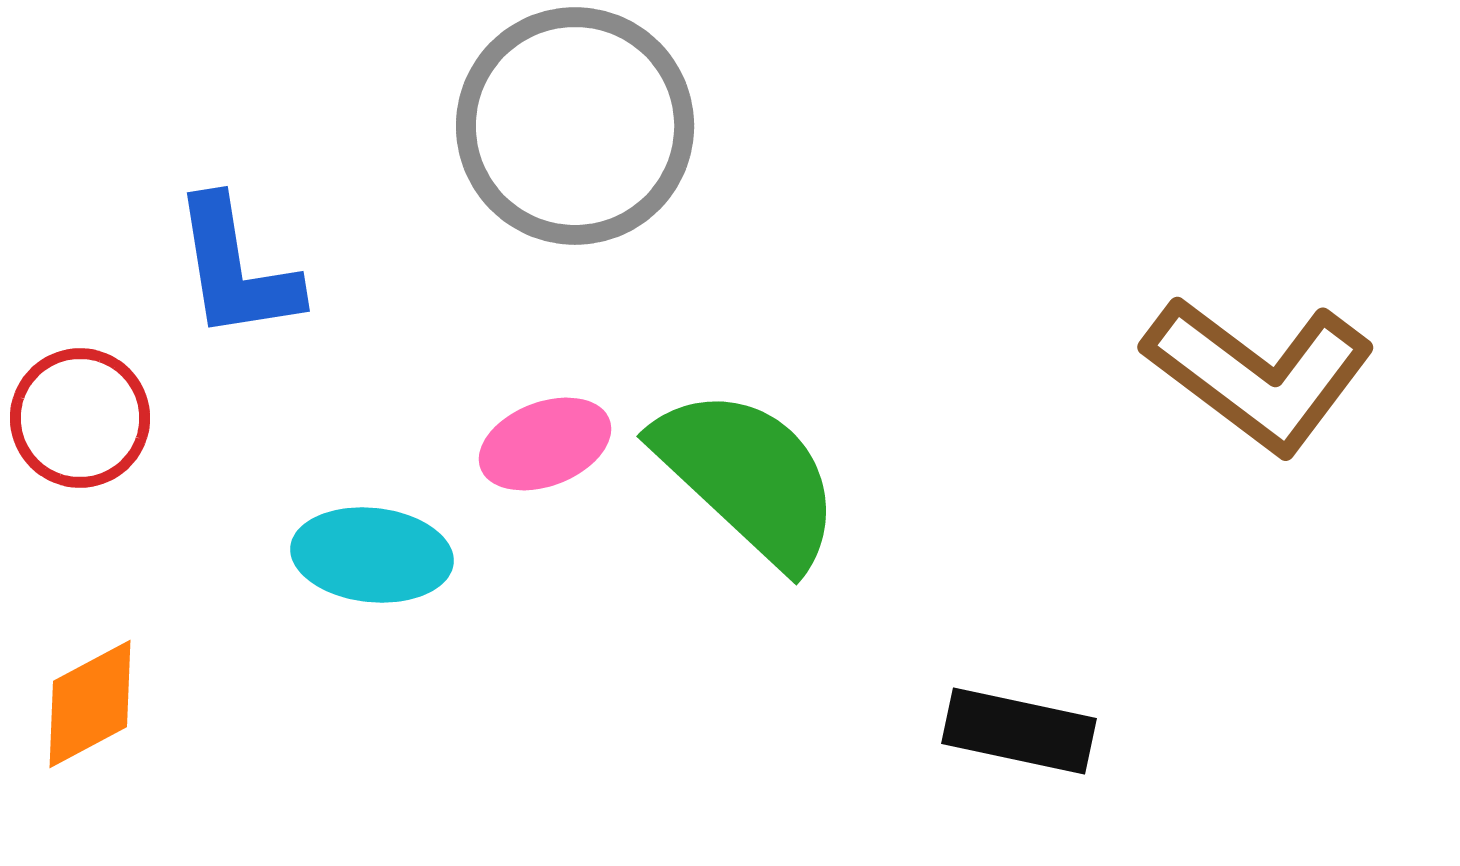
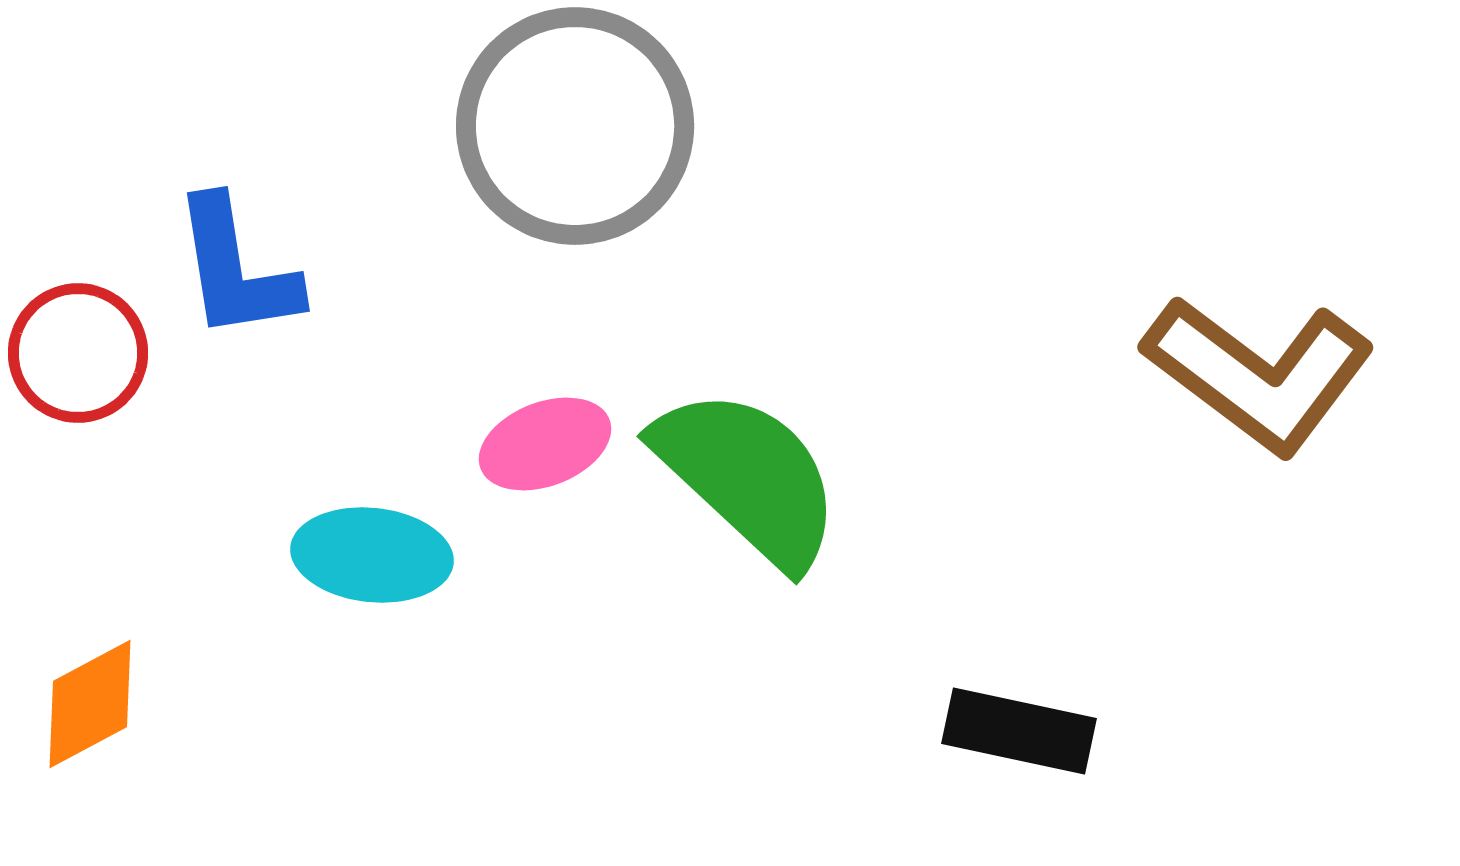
red circle: moved 2 px left, 65 px up
